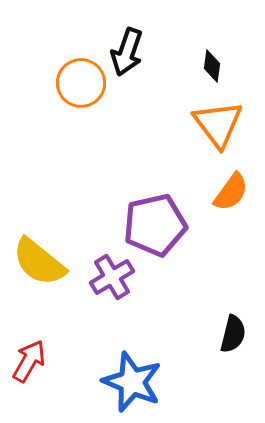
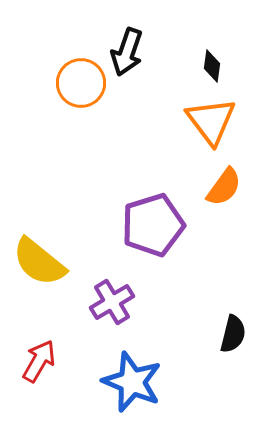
orange triangle: moved 7 px left, 3 px up
orange semicircle: moved 7 px left, 5 px up
purple pentagon: moved 2 px left; rotated 4 degrees counterclockwise
purple cross: moved 25 px down
red arrow: moved 10 px right
